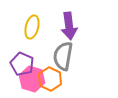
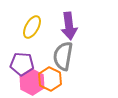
yellow ellipse: rotated 15 degrees clockwise
purple pentagon: rotated 20 degrees counterclockwise
pink hexagon: moved 3 px down; rotated 10 degrees clockwise
